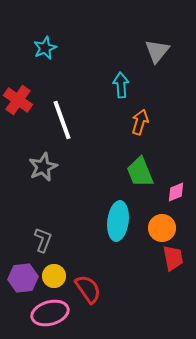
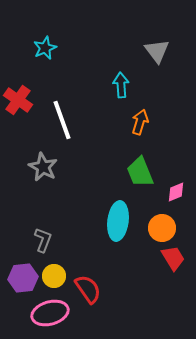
gray triangle: rotated 16 degrees counterclockwise
gray star: rotated 20 degrees counterclockwise
red trapezoid: rotated 20 degrees counterclockwise
